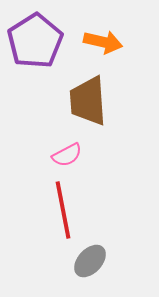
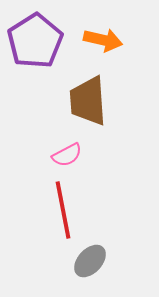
orange arrow: moved 2 px up
